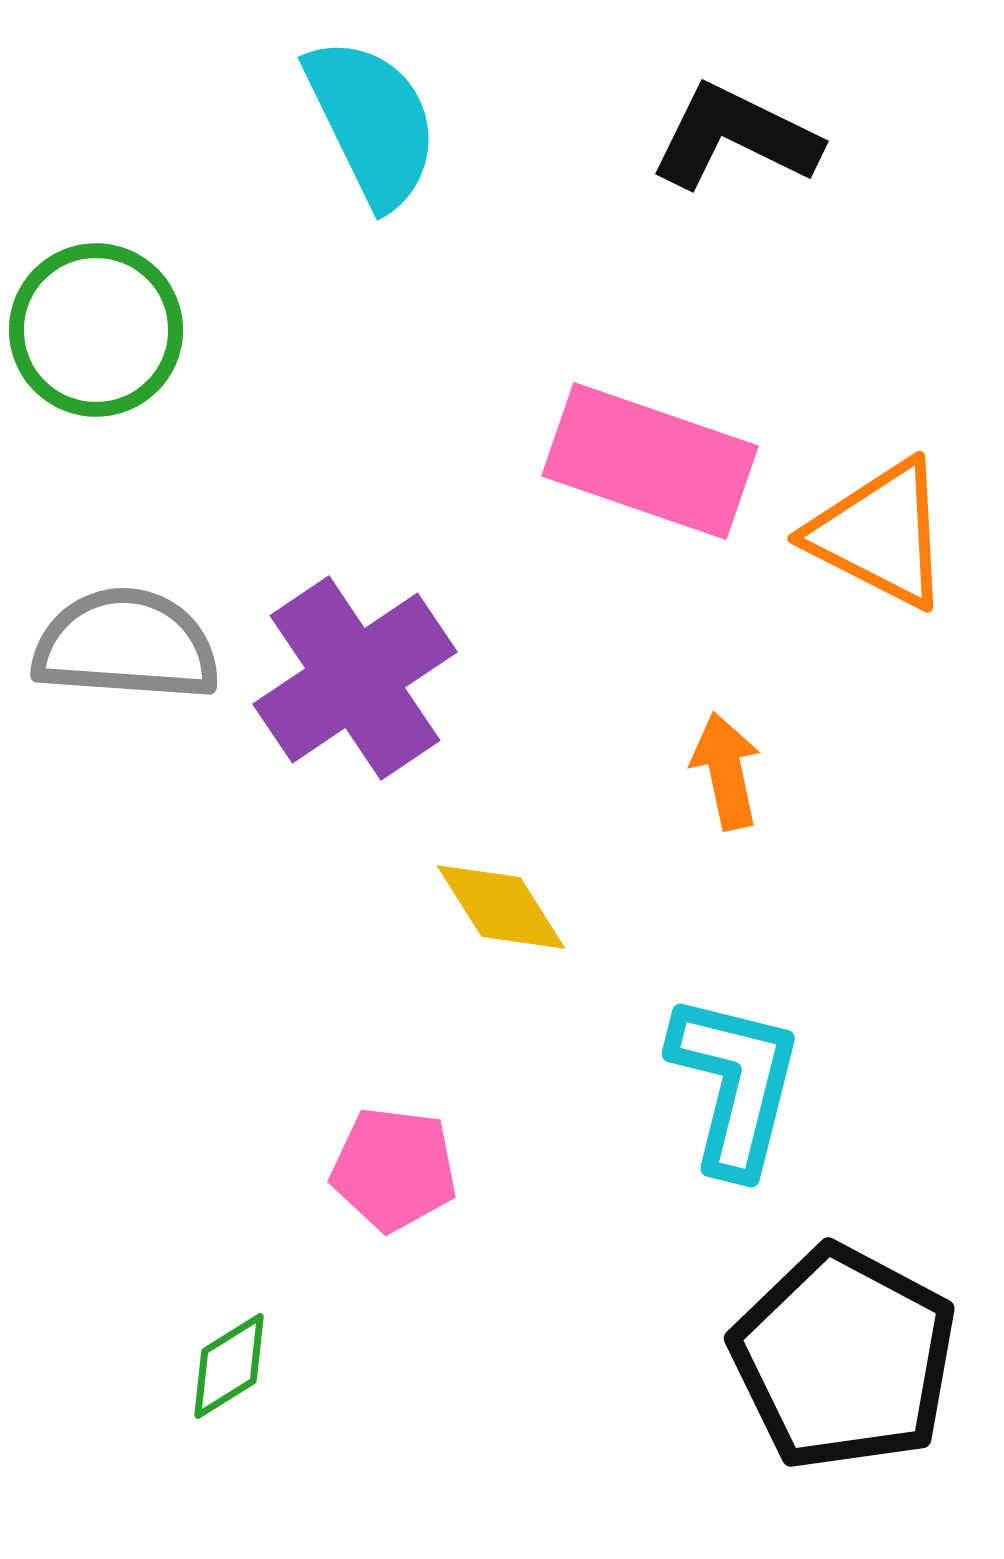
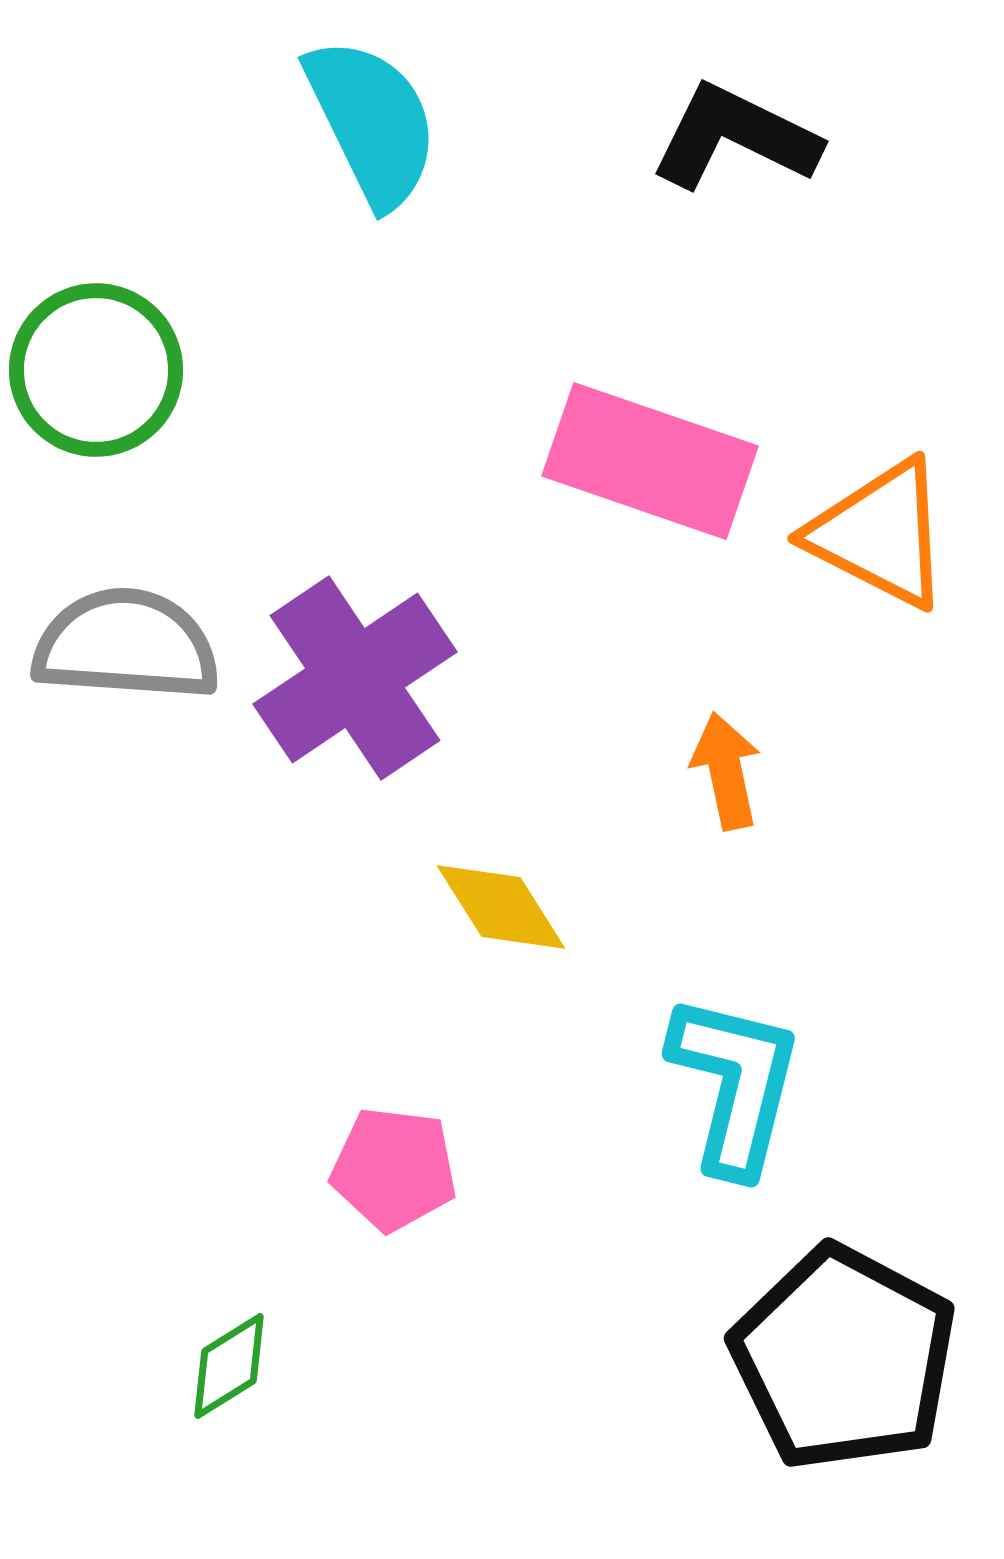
green circle: moved 40 px down
